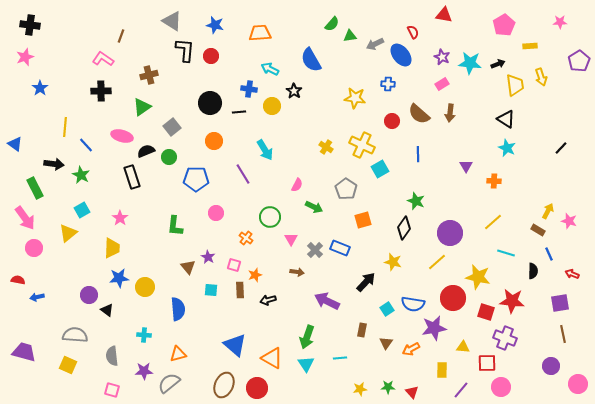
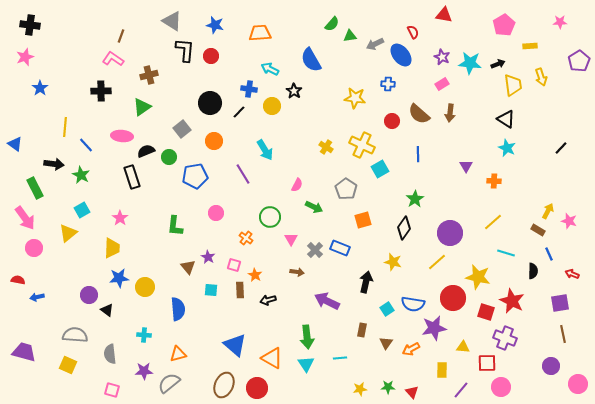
pink L-shape at (103, 59): moved 10 px right
yellow trapezoid at (515, 85): moved 2 px left
black line at (239, 112): rotated 40 degrees counterclockwise
gray square at (172, 127): moved 10 px right, 2 px down
pink ellipse at (122, 136): rotated 10 degrees counterclockwise
blue pentagon at (196, 179): moved 1 px left, 3 px up; rotated 10 degrees counterclockwise
green star at (416, 201): moved 1 px left, 2 px up; rotated 18 degrees clockwise
orange star at (255, 275): rotated 24 degrees counterclockwise
black arrow at (366, 282): rotated 30 degrees counterclockwise
red star at (512, 301): rotated 20 degrees clockwise
green arrow at (307, 337): rotated 25 degrees counterclockwise
gray semicircle at (112, 356): moved 2 px left, 2 px up
